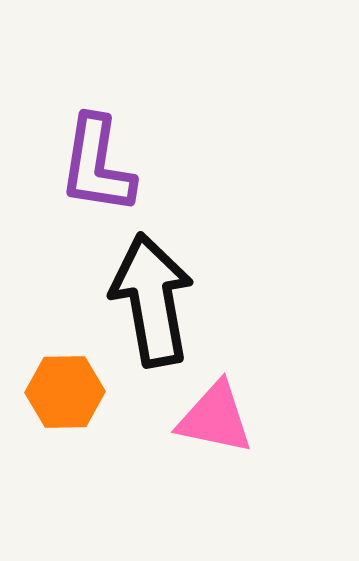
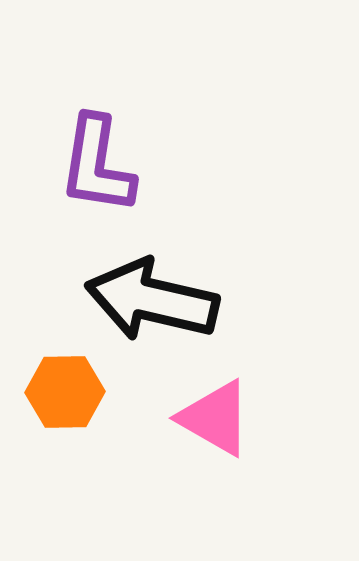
black arrow: rotated 67 degrees counterclockwise
pink triangle: rotated 18 degrees clockwise
